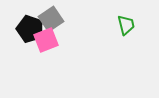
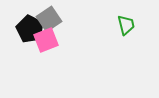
gray square: moved 2 px left
black pentagon: rotated 8 degrees clockwise
